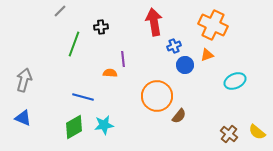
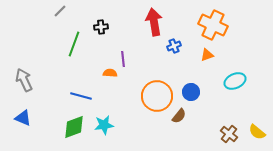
blue circle: moved 6 px right, 27 px down
gray arrow: rotated 40 degrees counterclockwise
blue line: moved 2 px left, 1 px up
green diamond: rotated 10 degrees clockwise
